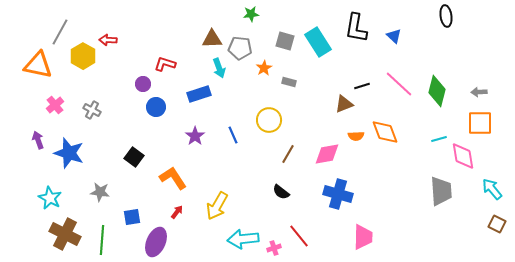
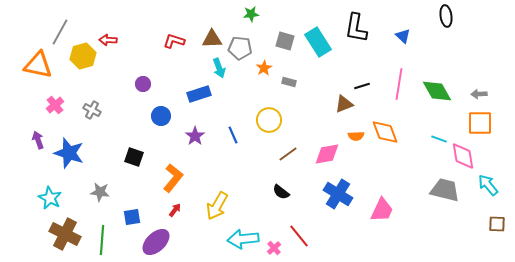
blue triangle at (394, 36): moved 9 px right
yellow hexagon at (83, 56): rotated 15 degrees clockwise
red L-shape at (165, 64): moved 9 px right, 23 px up
pink line at (399, 84): rotated 56 degrees clockwise
green diamond at (437, 91): rotated 44 degrees counterclockwise
gray arrow at (479, 92): moved 2 px down
blue circle at (156, 107): moved 5 px right, 9 px down
cyan line at (439, 139): rotated 35 degrees clockwise
brown line at (288, 154): rotated 24 degrees clockwise
black square at (134, 157): rotated 18 degrees counterclockwise
orange L-shape at (173, 178): rotated 72 degrees clockwise
cyan arrow at (492, 189): moved 4 px left, 4 px up
gray trapezoid at (441, 191): moved 4 px right, 1 px up; rotated 72 degrees counterclockwise
blue cross at (338, 194): rotated 16 degrees clockwise
red arrow at (177, 212): moved 2 px left, 2 px up
brown square at (497, 224): rotated 24 degrees counterclockwise
pink trapezoid at (363, 237): moved 19 px right, 27 px up; rotated 24 degrees clockwise
purple ellipse at (156, 242): rotated 24 degrees clockwise
pink cross at (274, 248): rotated 24 degrees counterclockwise
